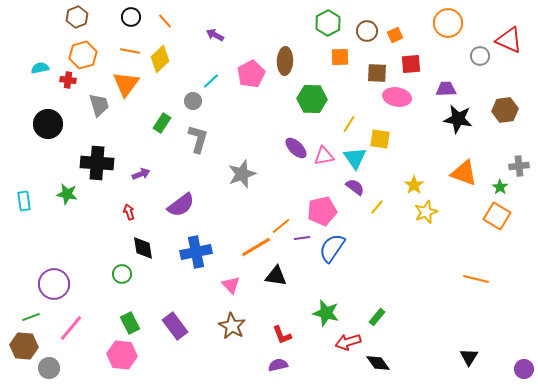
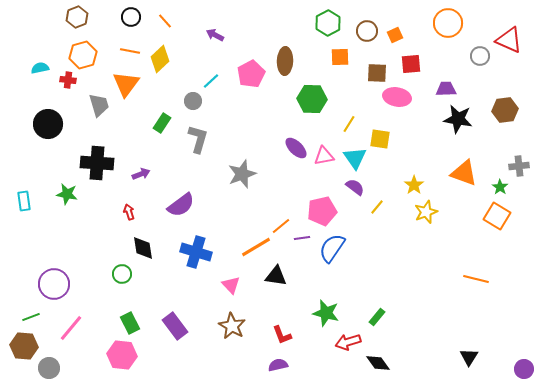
blue cross at (196, 252): rotated 28 degrees clockwise
